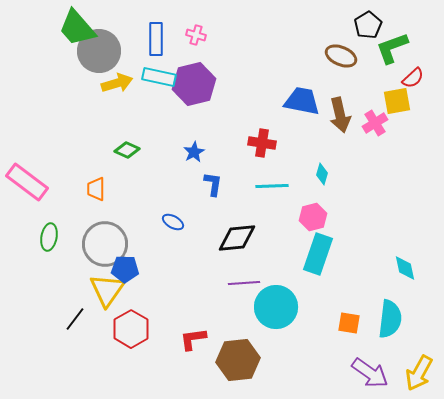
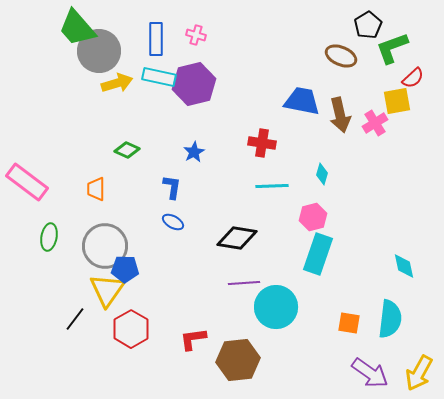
blue L-shape at (213, 184): moved 41 px left, 3 px down
black diamond at (237, 238): rotated 15 degrees clockwise
gray circle at (105, 244): moved 2 px down
cyan diamond at (405, 268): moved 1 px left, 2 px up
